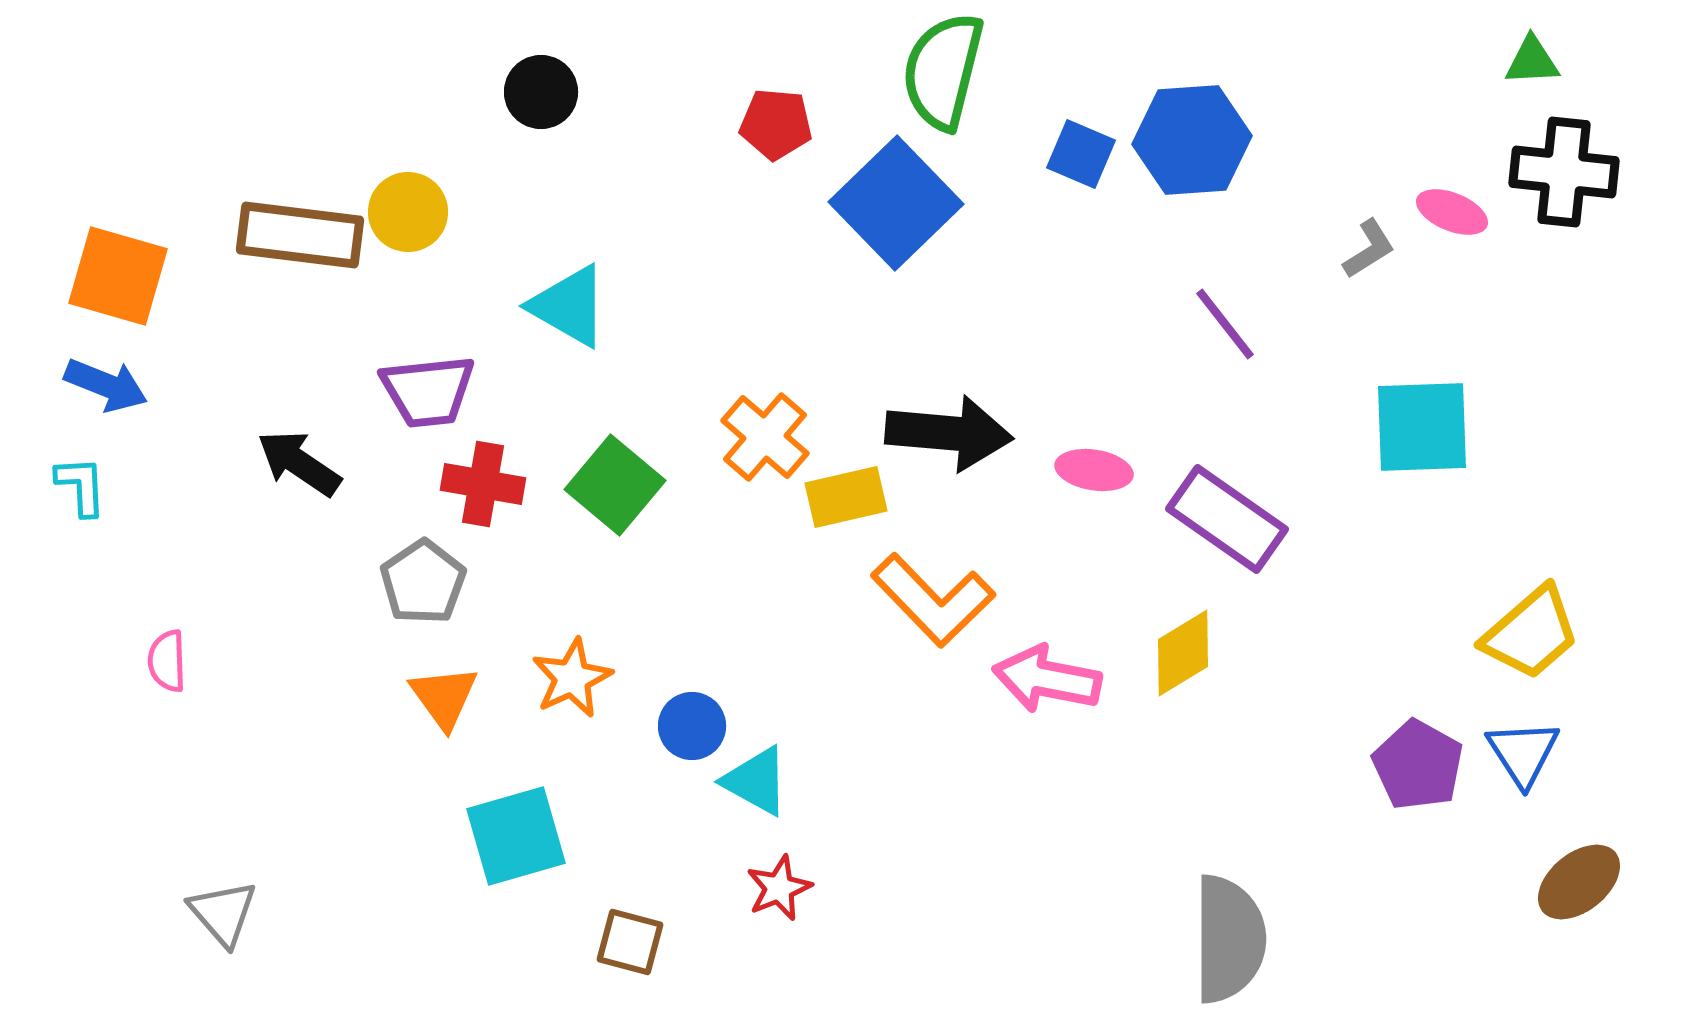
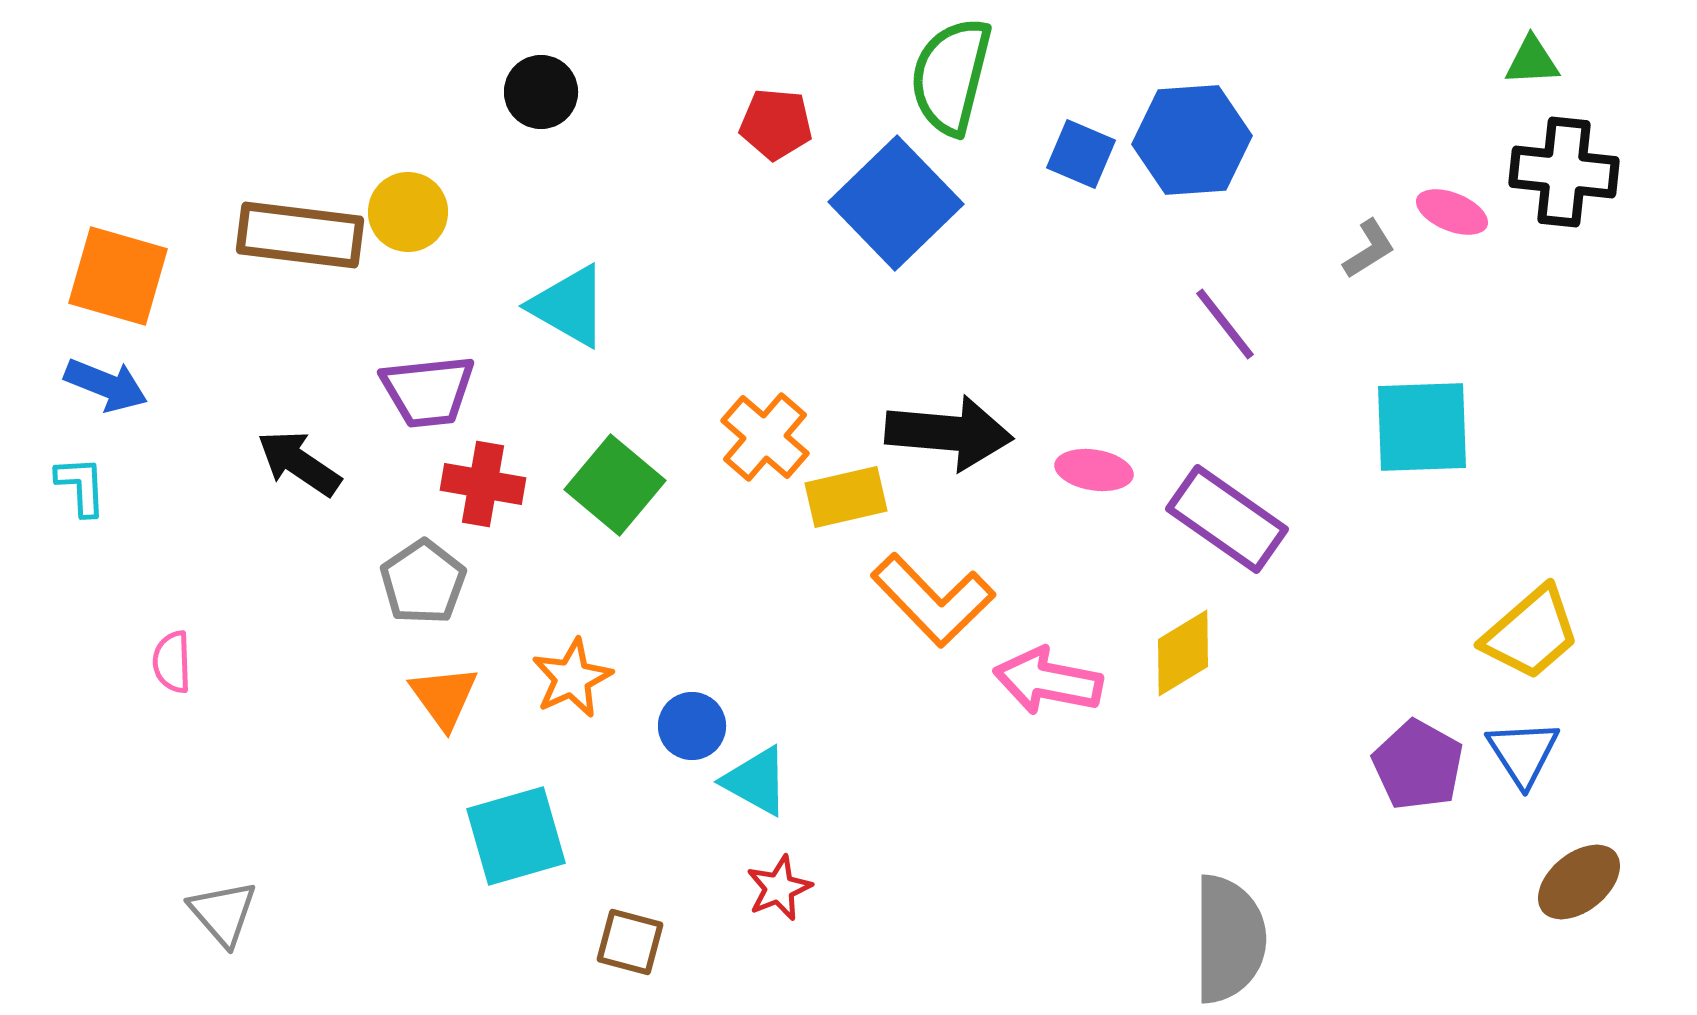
green semicircle at (943, 71): moved 8 px right, 5 px down
pink semicircle at (167, 661): moved 5 px right, 1 px down
pink arrow at (1047, 679): moved 1 px right, 2 px down
